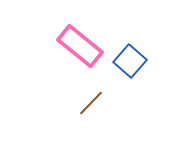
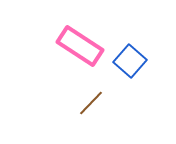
pink rectangle: rotated 6 degrees counterclockwise
